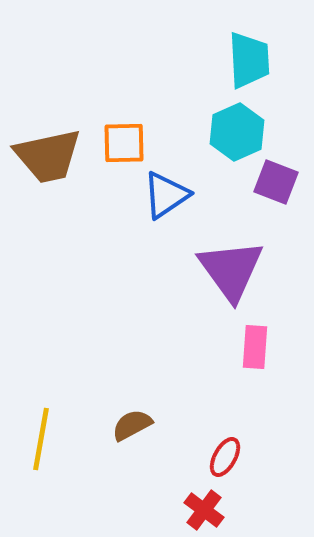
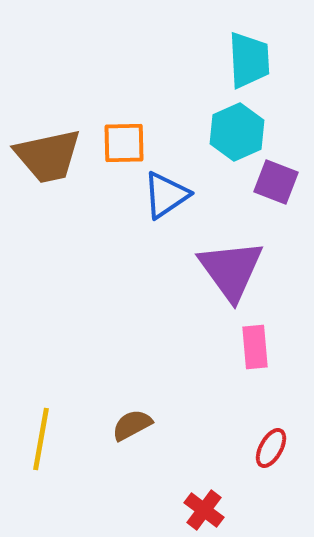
pink rectangle: rotated 9 degrees counterclockwise
red ellipse: moved 46 px right, 9 px up
